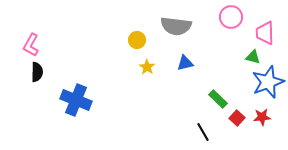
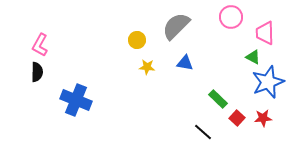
gray semicircle: rotated 128 degrees clockwise
pink L-shape: moved 9 px right
green triangle: rotated 14 degrees clockwise
blue triangle: rotated 24 degrees clockwise
yellow star: rotated 28 degrees counterclockwise
red star: moved 1 px right, 1 px down
black line: rotated 18 degrees counterclockwise
